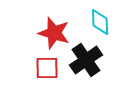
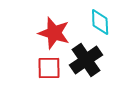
red square: moved 2 px right
